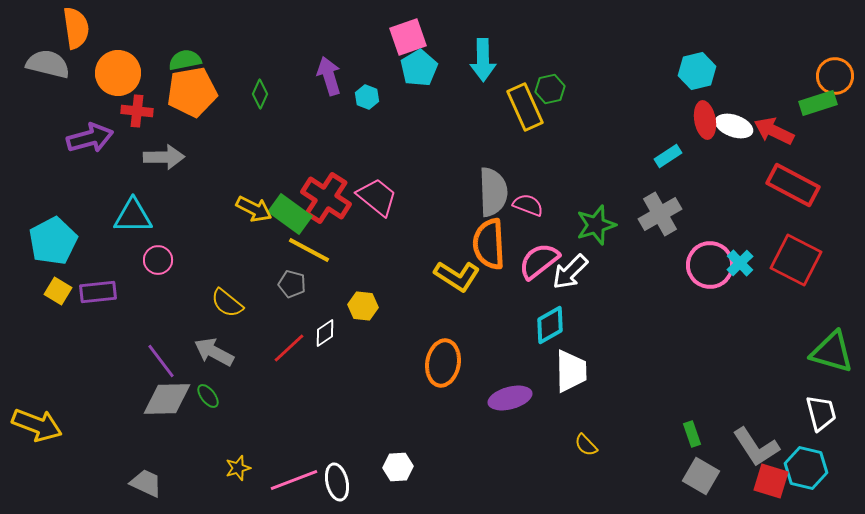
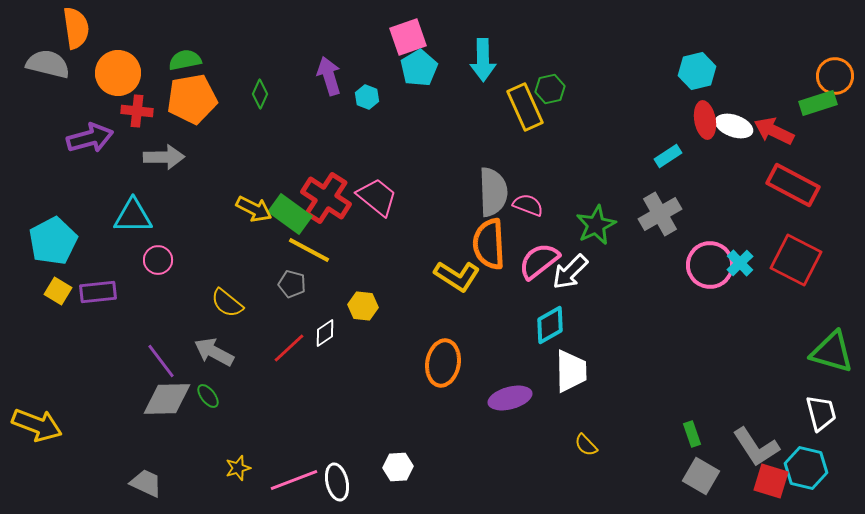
orange pentagon at (192, 92): moved 7 px down
green star at (596, 225): rotated 9 degrees counterclockwise
